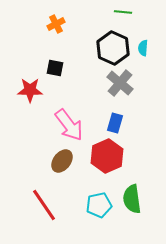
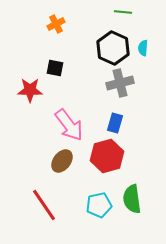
gray cross: rotated 36 degrees clockwise
red hexagon: rotated 8 degrees clockwise
